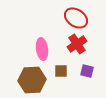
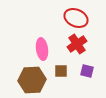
red ellipse: rotated 10 degrees counterclockwise
